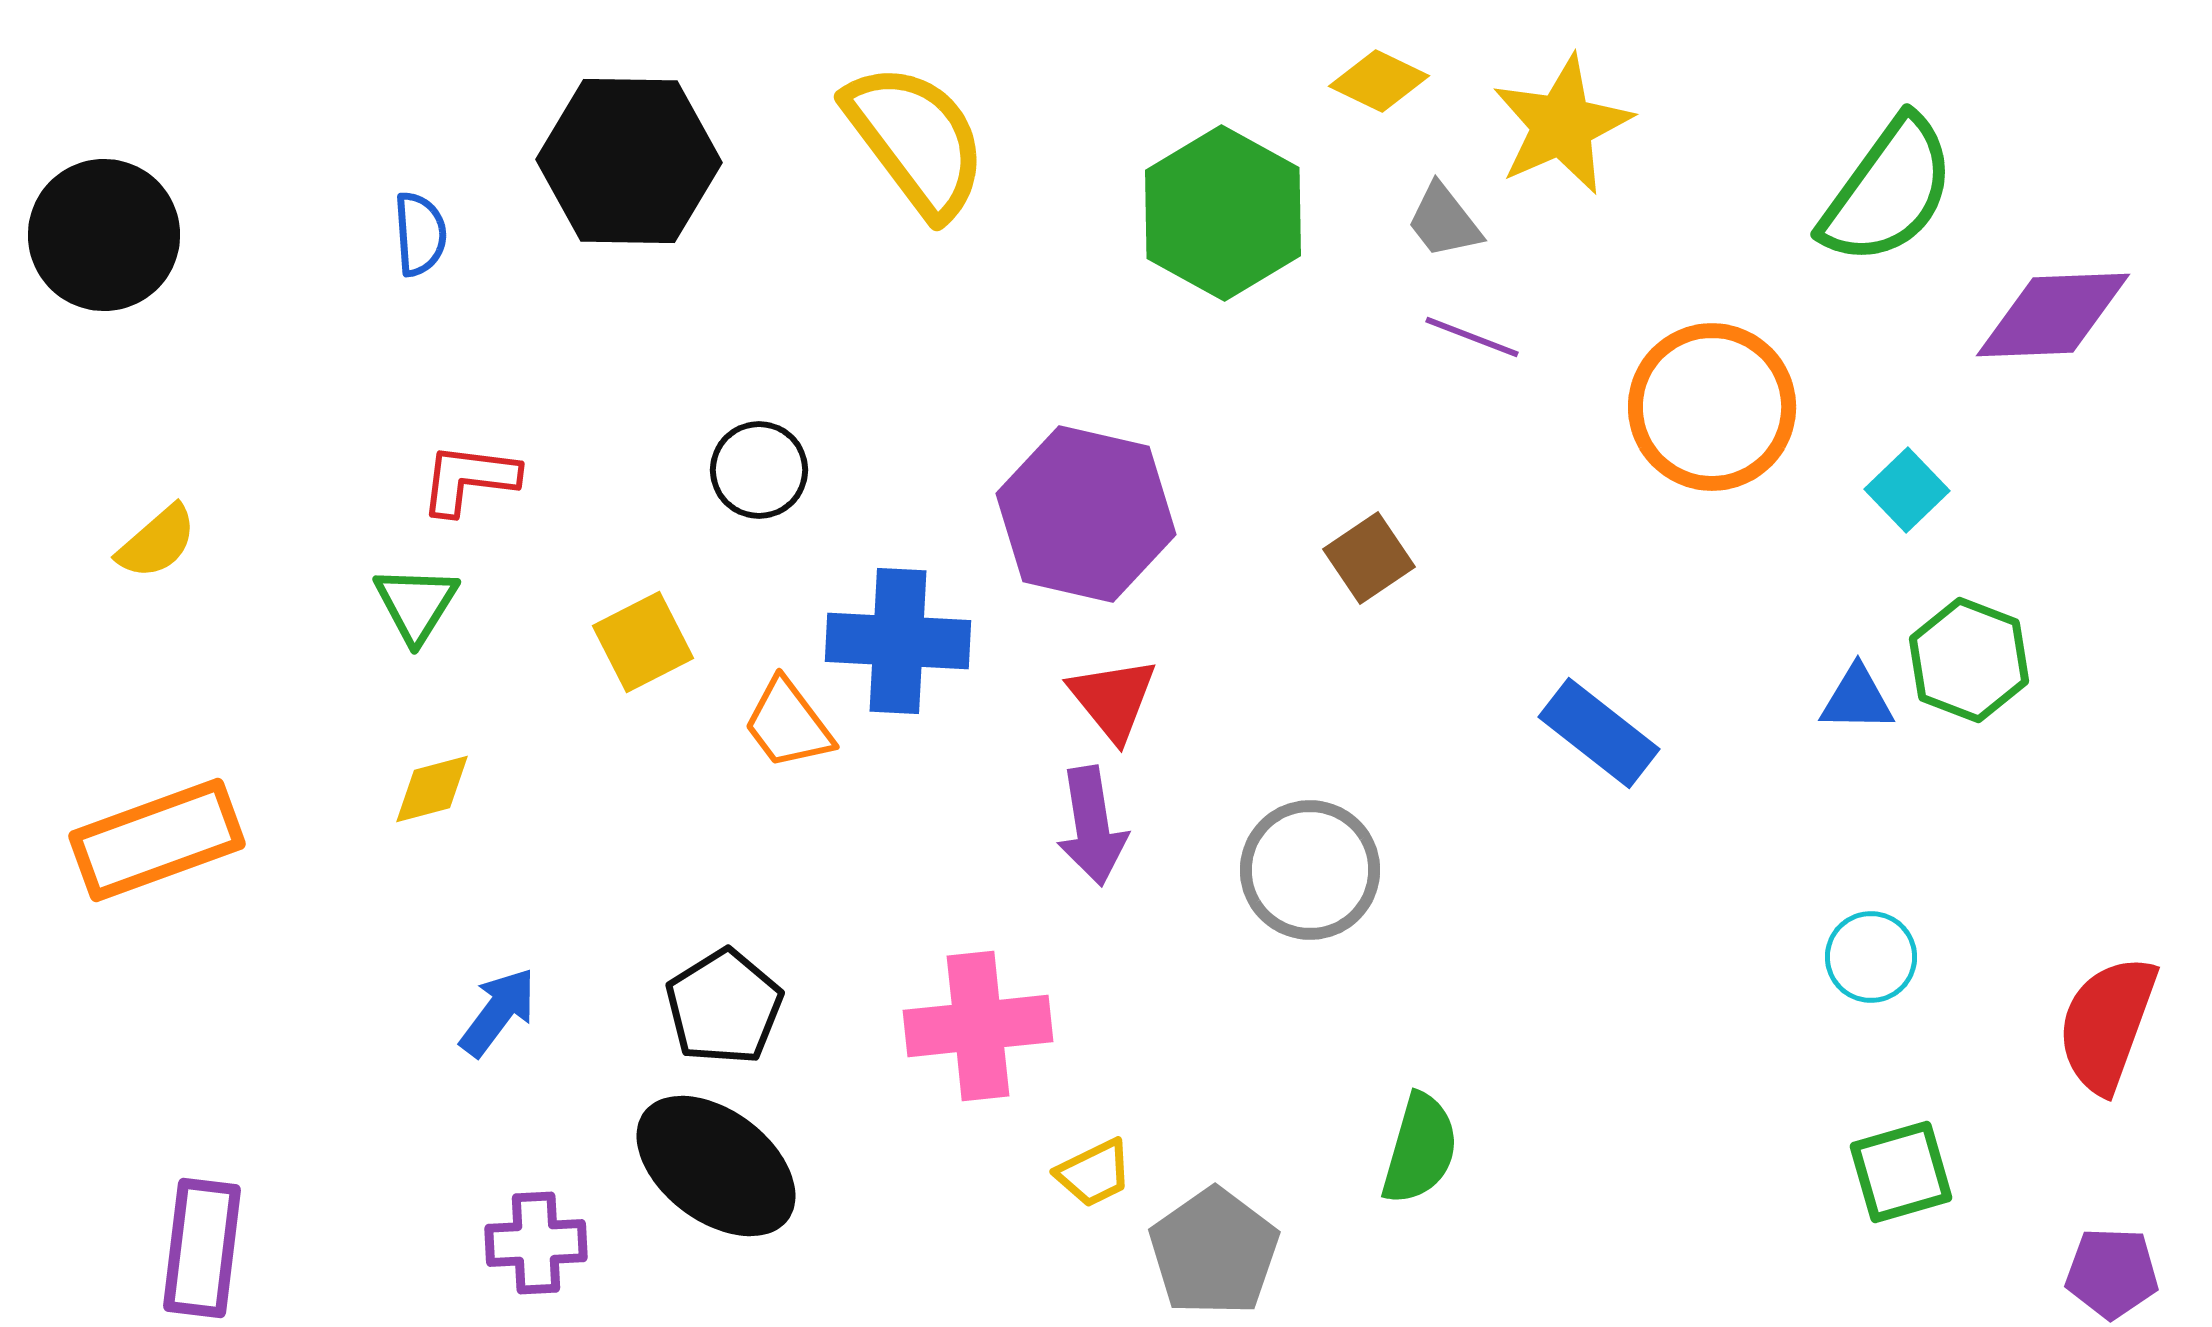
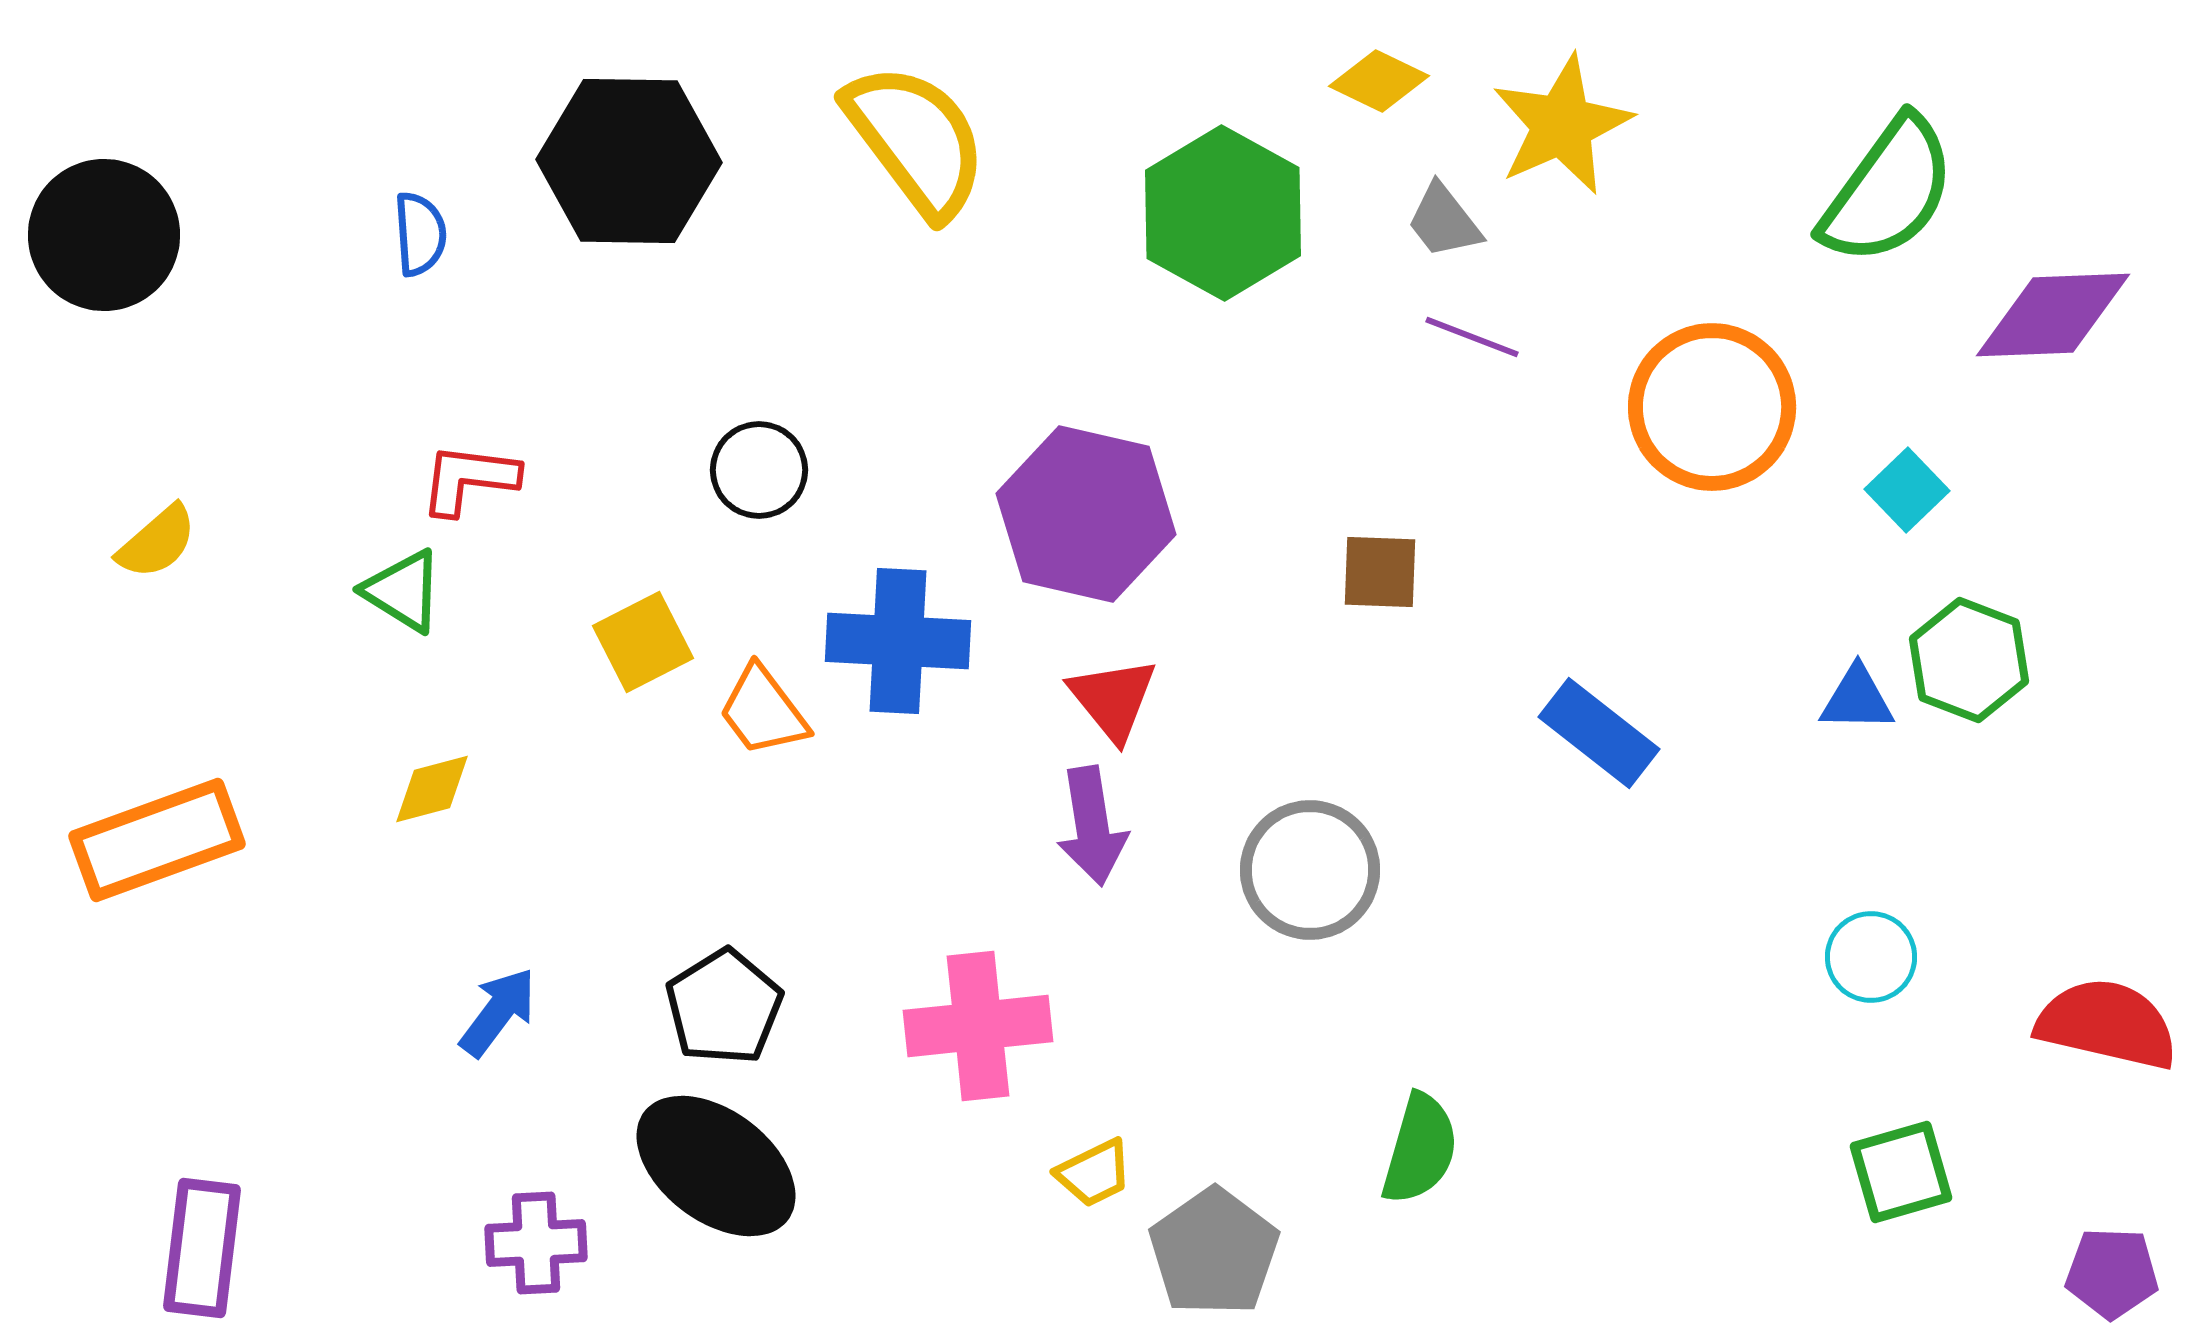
brown square at (1369, 558): moved 11 px right, 14 px down; rotated 36 degrees clockwise
green triangle at (416, 604): moved 13 px left, 13 px up; rotated 30 degrees counterclockwise
orange trapezoid at (788, 724): moved 25 px left, 13 px up
red semicircle at (2107, 1024): rotated 83 degrees clockwise
